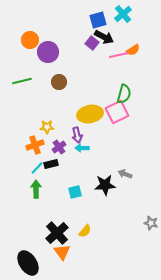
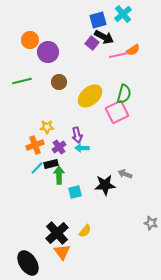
yellow ellipse: moved 18 px up; rotated 30 degrees counterclockwise
green arrow: moved 23 px right, 14 px up
